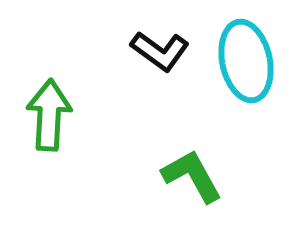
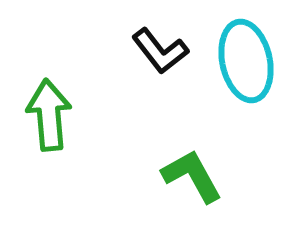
black L-shape: rotated 16 degrees clockwise
green arrow: rotated 8 degrees counterclockwise
